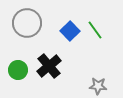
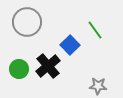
gray circle: moved 1 px up
blue square: moved 14 px down
black cross: moved 1 px left
green circle: moved 1 px right, 1 px up
